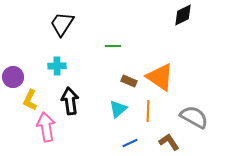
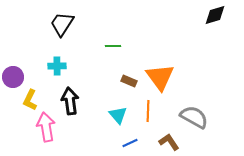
black diamond: moved 32 px right; rotated 10 degrees clockwise
orange triangle: rotated 20 degrees clockwise
cyan triangle: moved 6 px down; rotated 30 degrees counterclockwise
